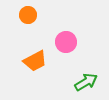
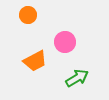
pink circle: moved 1 px left
green arrow: moved 9 px left, 4 px up
